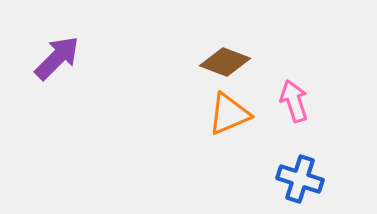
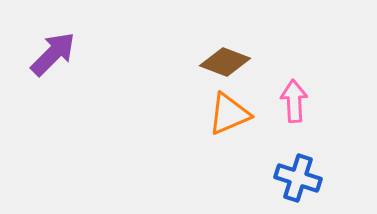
purple arrow: moved 4 px left, 4 px up
pink arrow: rotated 15 degrees clockwise
blue cross: moved 2 px left, 1 px up
